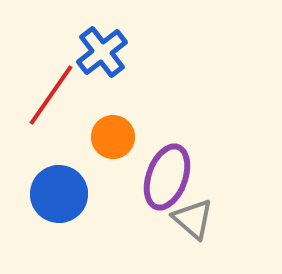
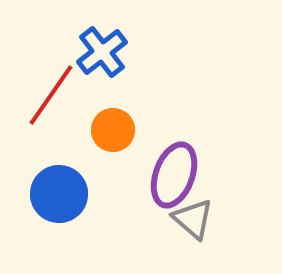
orange circle: moved 7 px up
purple ellipse: moved 7 px right, 2 px up
